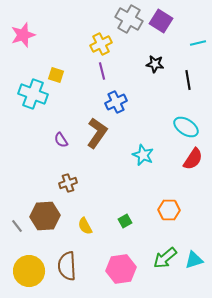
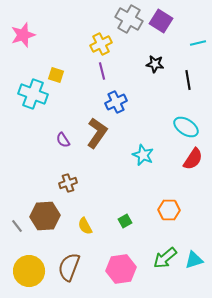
purple semicircle: moved 2 px right
brown semicircle: moved 2 px right, 1 px down; rotated 24 degrees clockwise
